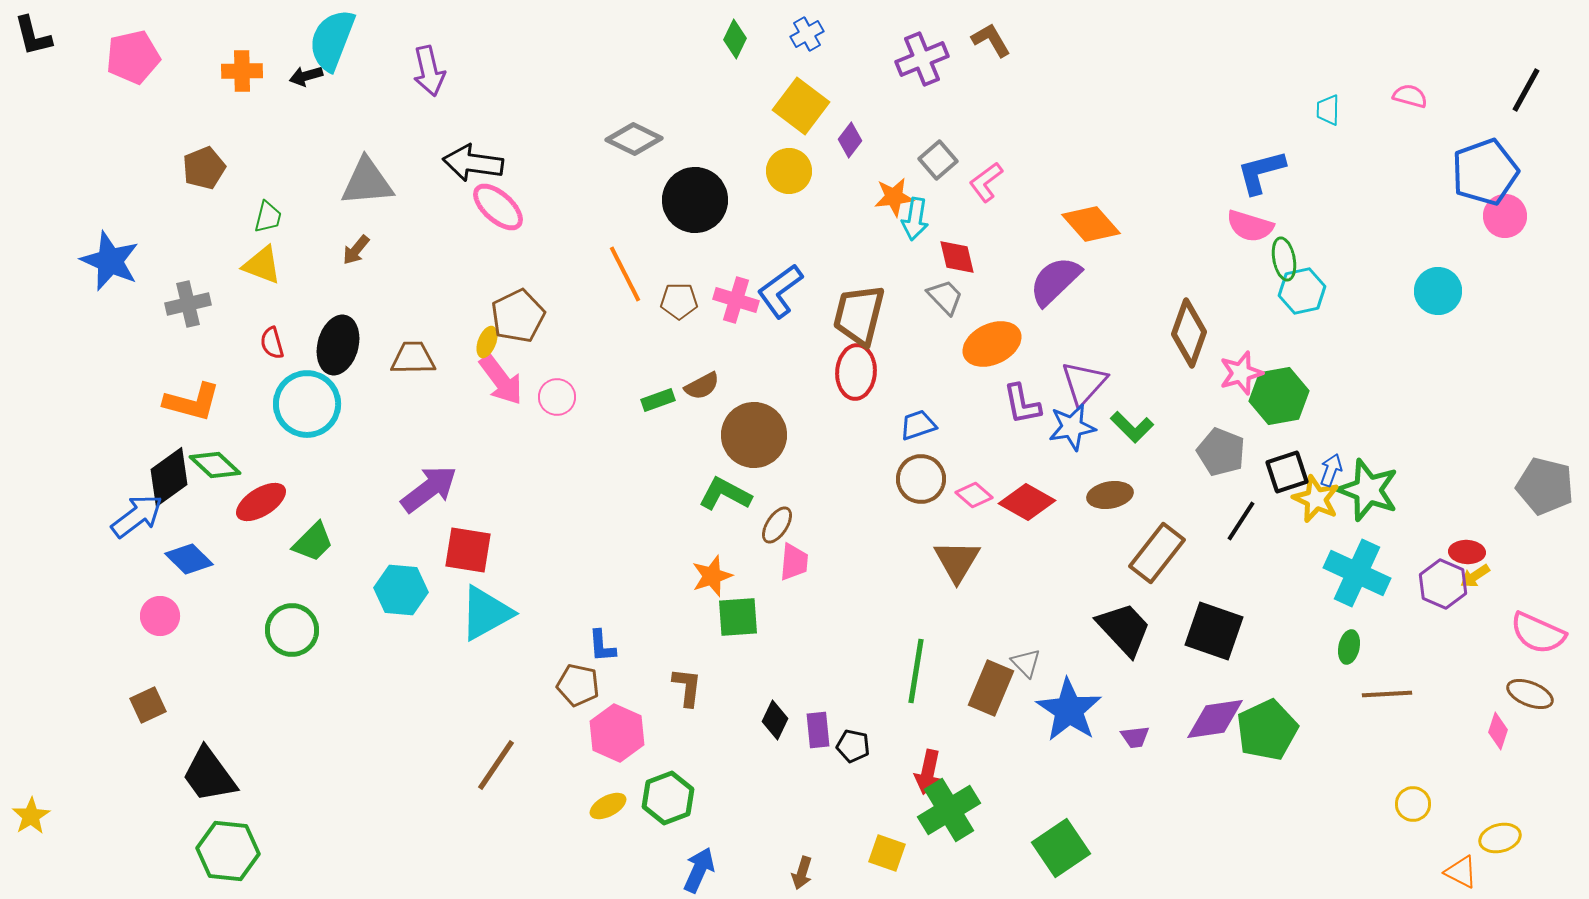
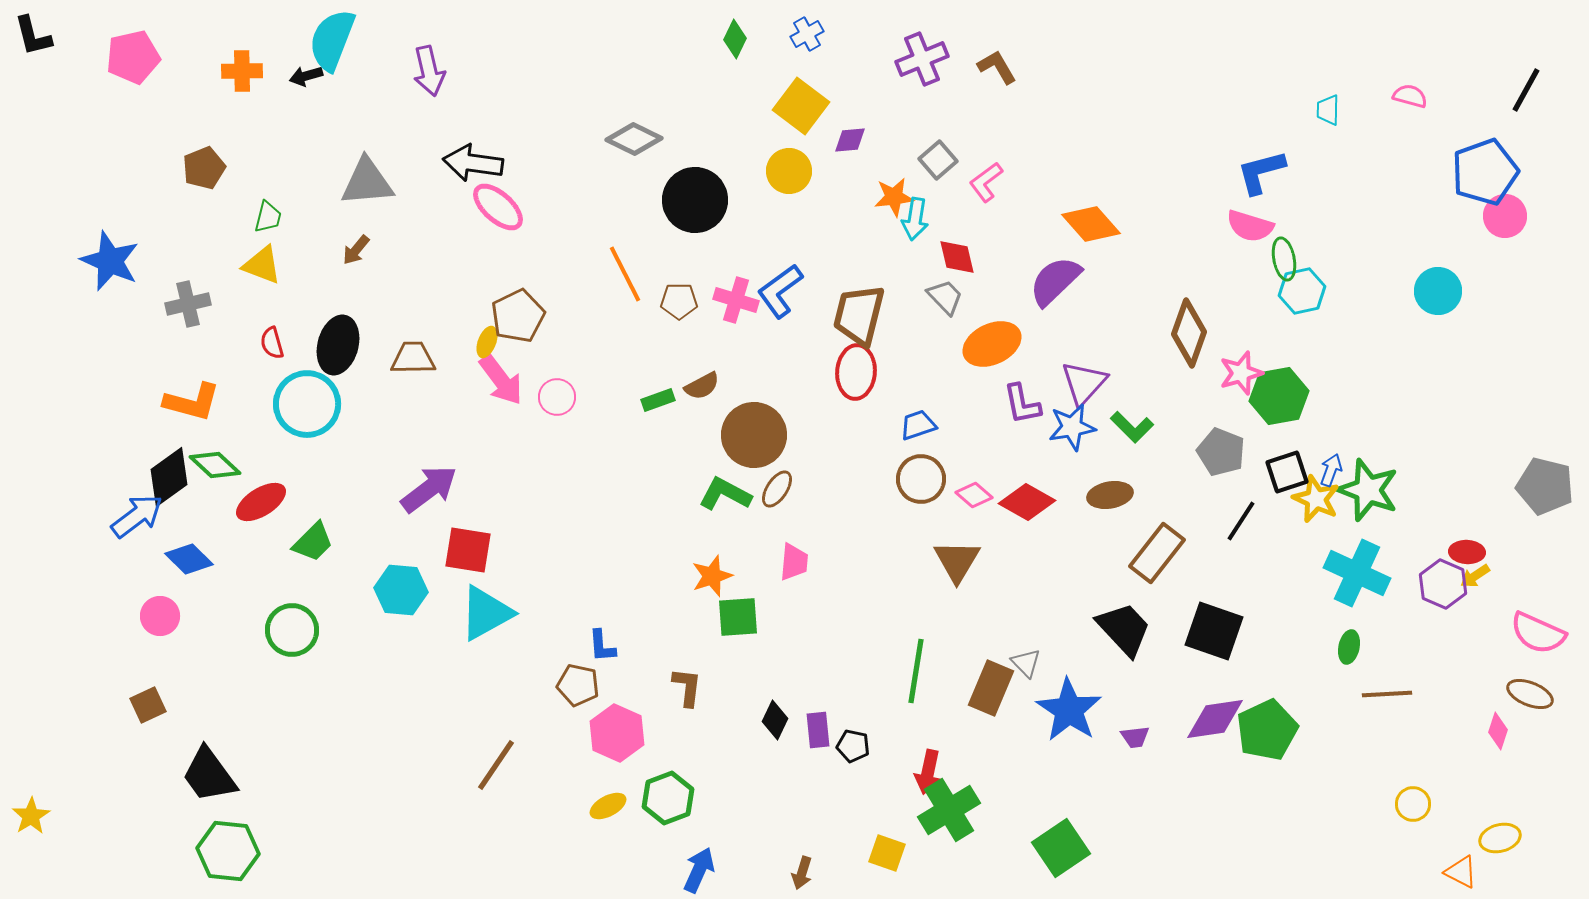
brown L-shape at (991, 40): moved 6 px right, 27 px down
purple diamond at (850, 140): rotated 48 degrees clockwise
brown ellipse at (777, 525): moved 36 px up
